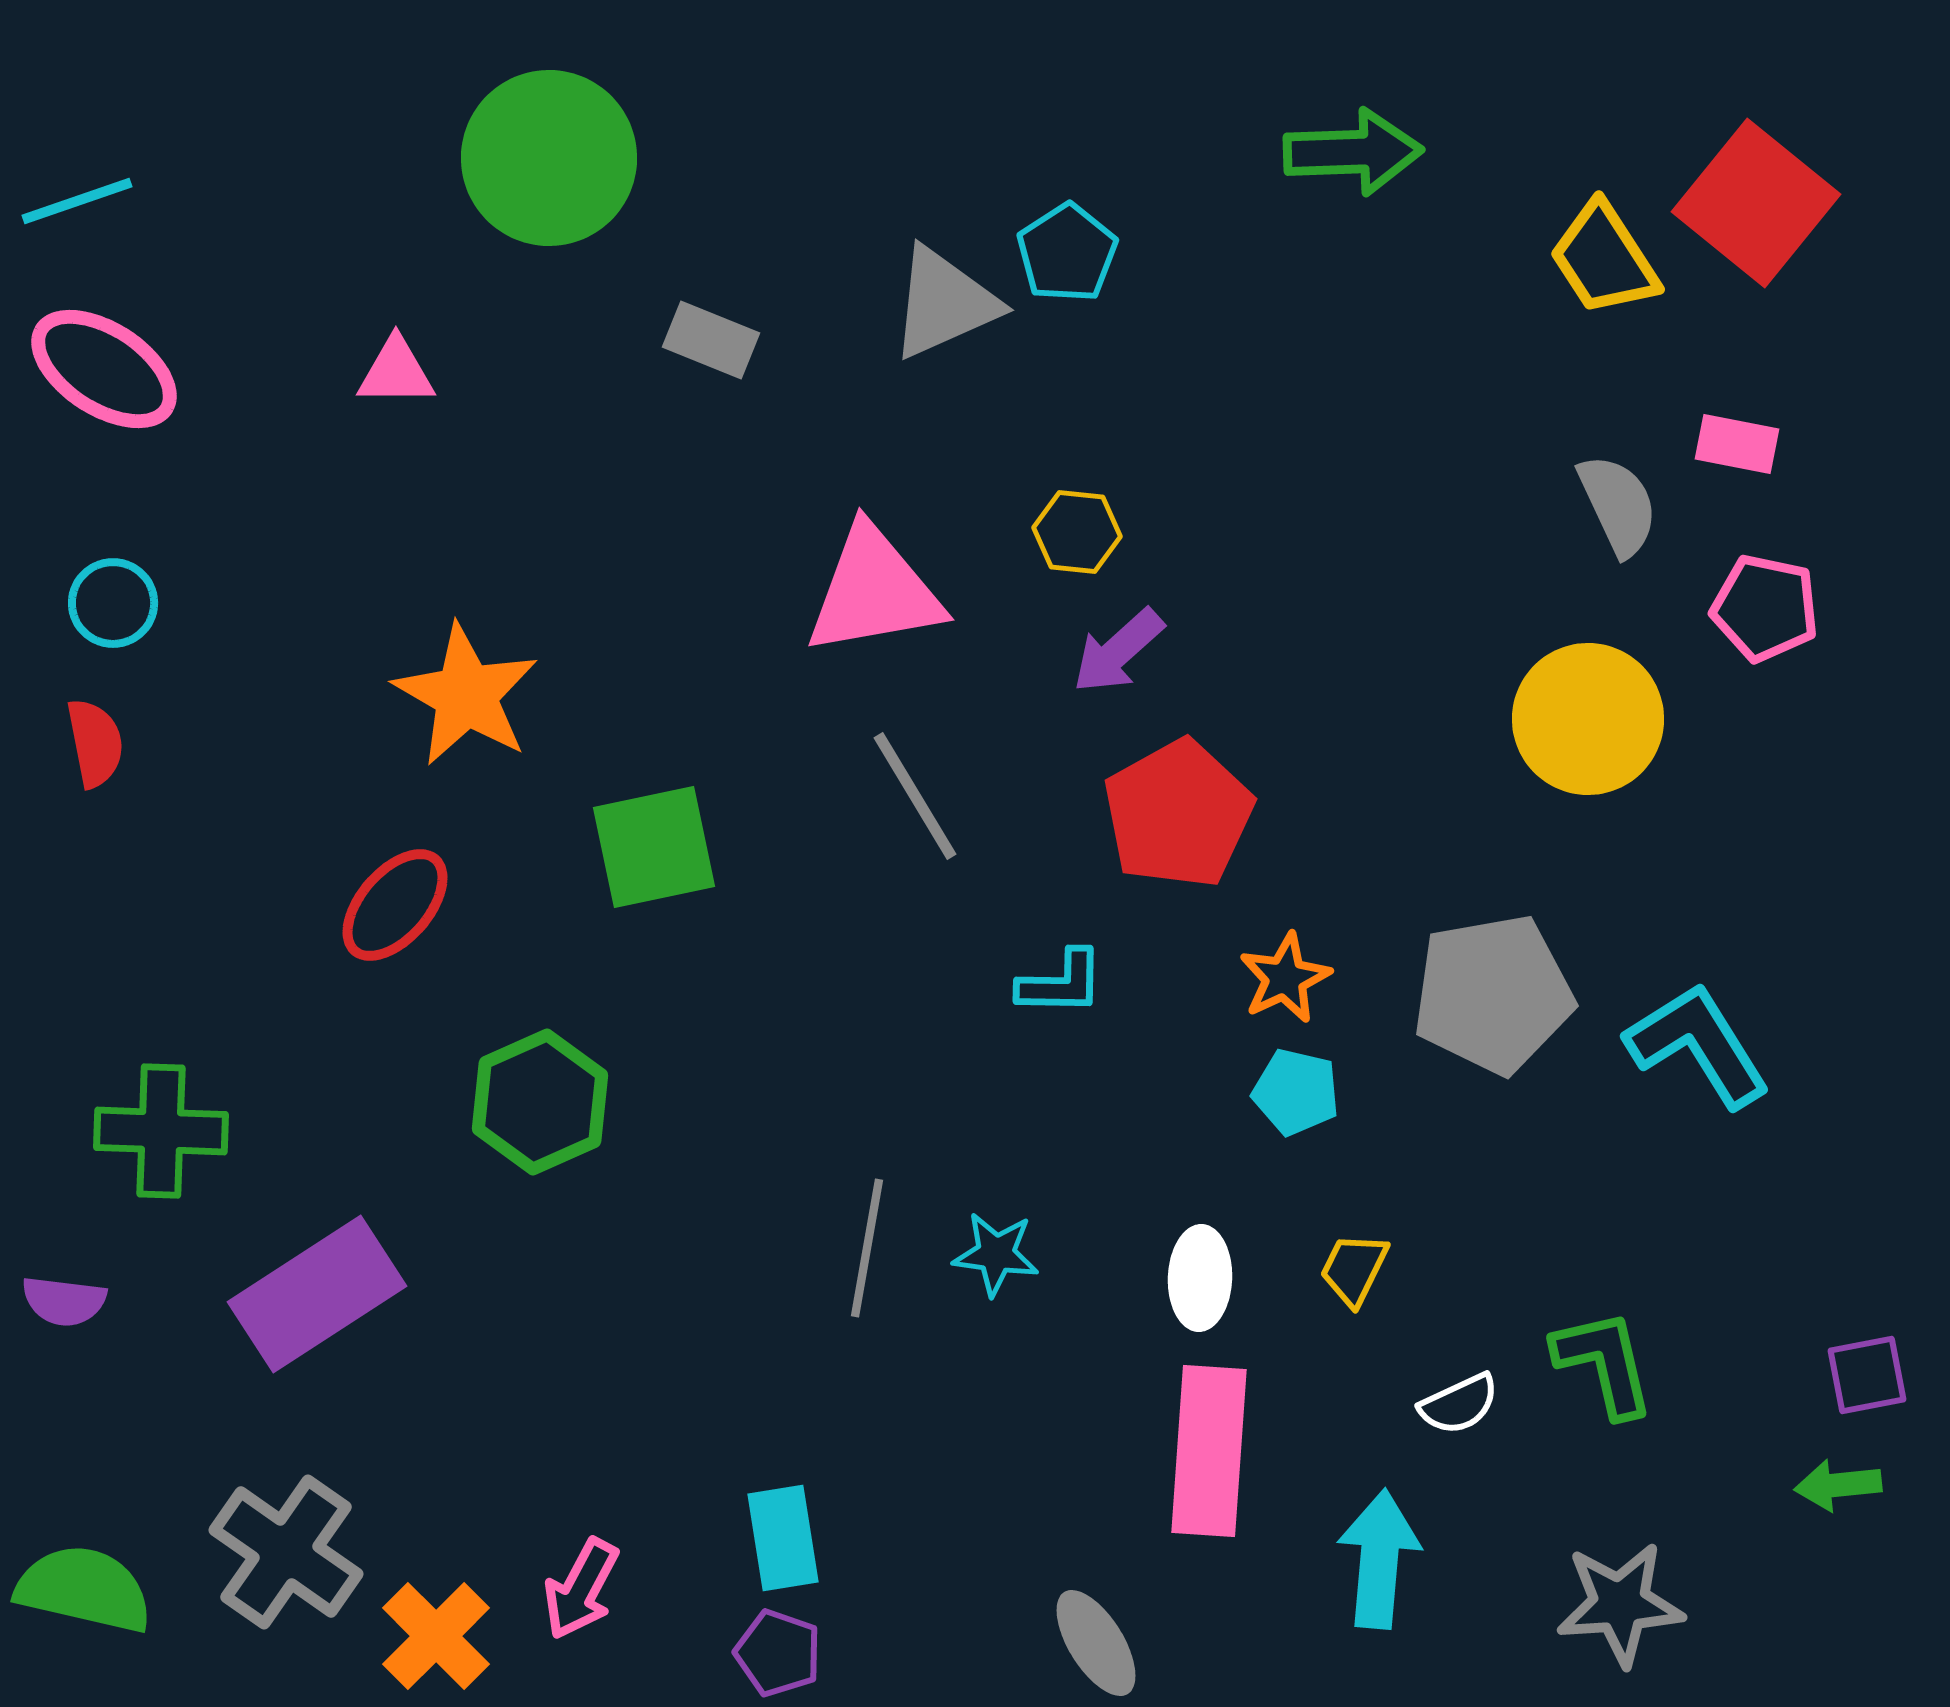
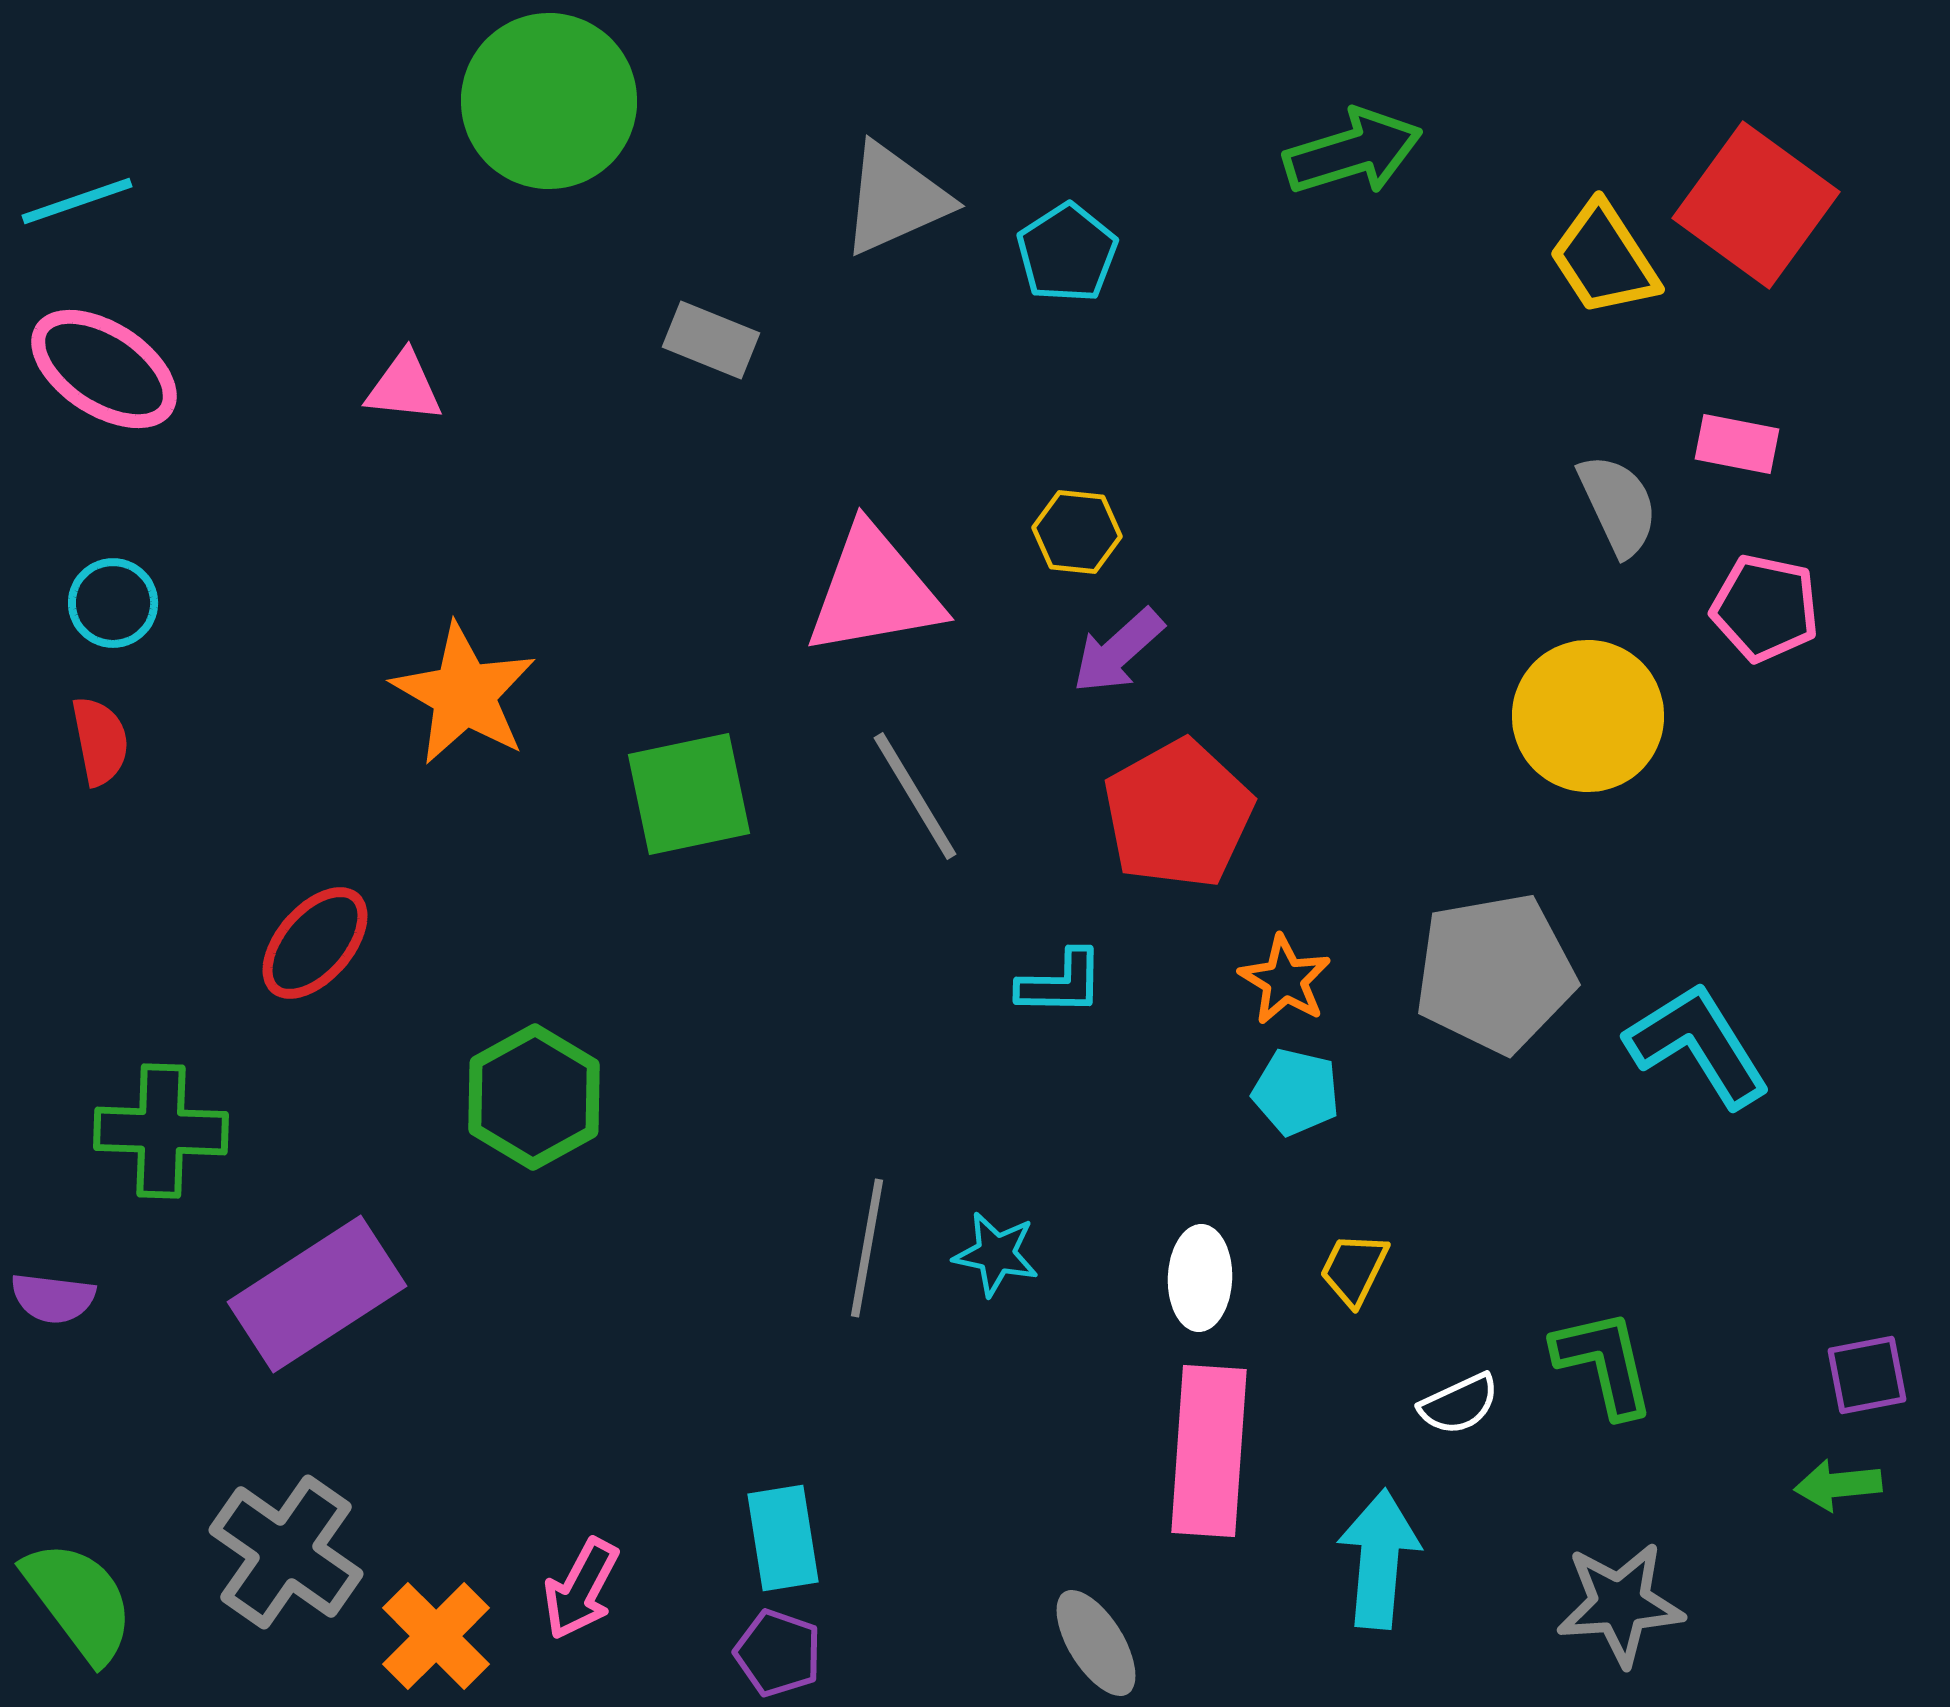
green arrow at (1353, 152): rotated 15 degrees counterclockwise
green circle at (549, 158): moved 57 px up
red square at (1756, 203): moved 2 px down; rotated 3 degrees counterclockwise
gray triangle at (944, 303): moved 49 px left, 104 px up
pink triangle at (396, 372): moved 8 px right, 15 px down; rotated 6 degrees clockwise
orange star at (466, 695): moved 2 px left, 1 px up
yellow circle at (1588, 719): moved 3 px up
red semicircle at (95, 743): moved 5 px right, 2 px up
green square at (654, 847): moved 35 px right, 53 px up
red ellipse at (395, 905): moved 80 px left, 38 px down
orange star at (1285, 978): moved 2 px down; rotated 16 degrees counterclockwise
gray pentagon at (1493, 994): moved 2 px right, 21 px up
green hexagon at (540, 1102): moved 6 px left, 5 px up; rotated 5 degrees counterclockwise
cyan star at (996, 1254): rotated 4 degrees clockwise
purple semicircle at (64, 1301): moved 11 px left, 3 px up
green semicircle at (84, 1589): moved 5 px left, 12 px down; rotated 40 degrees clockwise
